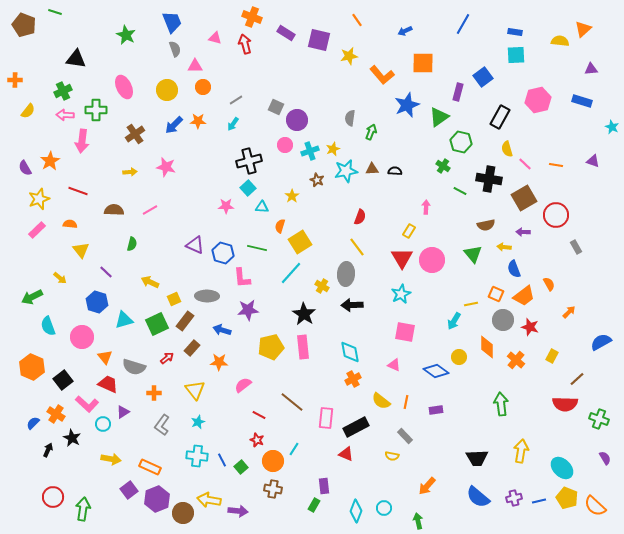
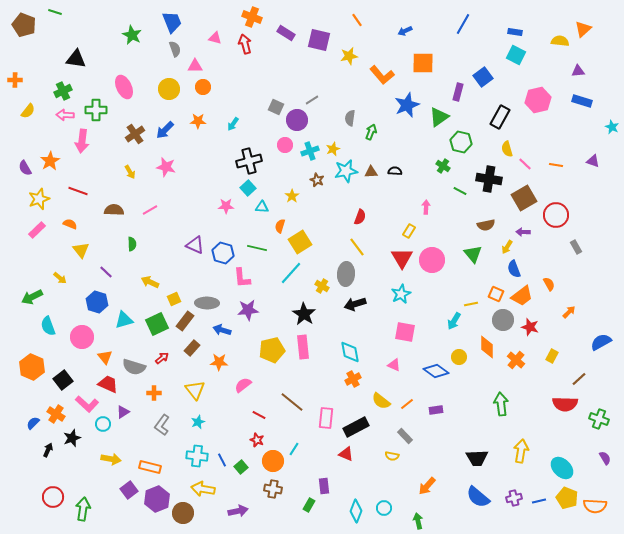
green star at (126, 35): moved 6 px right
cyan square at (516, 55): rotated 30 degrees clockwise
purple triangle at (591, 69): moved 13 px left, 2 px down
yellow circle at (167, 90): moved 2 px right, 1 px up
gray line at (236, 100): moved 76 px right
blue arrow at (174, 125): moved 9 px left, 5 px down
brown triangle at (372, 169): moved 1 px left, 3 px down
yellow arrow at (130, 172): rotated 64 degrees clockwise
orange semicircle at (70, 224): rotated 16 degrees clockwise
green semicircle at (132, 244): rotated 16 degrees counterclockwise
yellow arrow at (504, 247): moved 3 px right; rotated 64 degrees counterclockwise
gray ellipse at (207, 296): moved 7 px down
orange trapezoid at (524, 296): moved 2 px left
black arrow at (352, 305): moved 3 px right, 1 px up; rotated 15 degrees counterclockwise
yellow pentagon at (271, 347): moved 1 px right, 3 px down
red arrow at (167, 358): moved 5 px left
brown line at (577, 379): moved 2 px right
orange line at (406, 402): moved 1 px right, 2 px down; rotated 40 degrees clockwise
black star at (72, 438): rotated 24 degrees clockwise
orange rectangle at (150, 467): rotated 10 degrees counterclockwise
yellow arrow at (209, 500): moved 6 px left, 11 px up
green rectangle at (314, 505): moved 5 px left
orange semicircle at (595, 506): rotated 40 degrees counterclockwise
purple arrow at (238, 511): rotated 18 degrees counterclockwise
